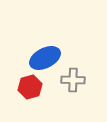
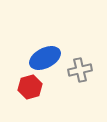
gray cross: moved 7 px right, 10 px up; rotated 15 degrees counterclockwise
